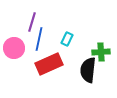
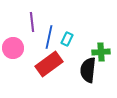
purple line: rotated 24 degrees counterclockwise
blue line: moved 10 px right, 2 px up
pink circle: moved 1 px left
red rectangle: rotated 12 degrees counterclockwise
